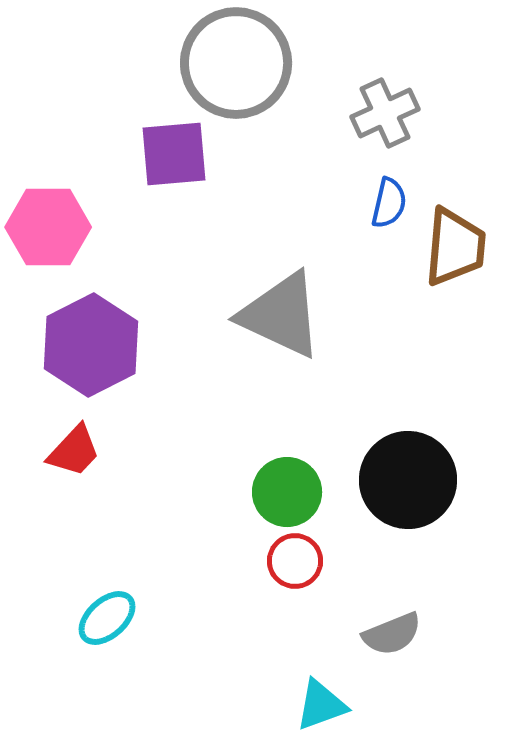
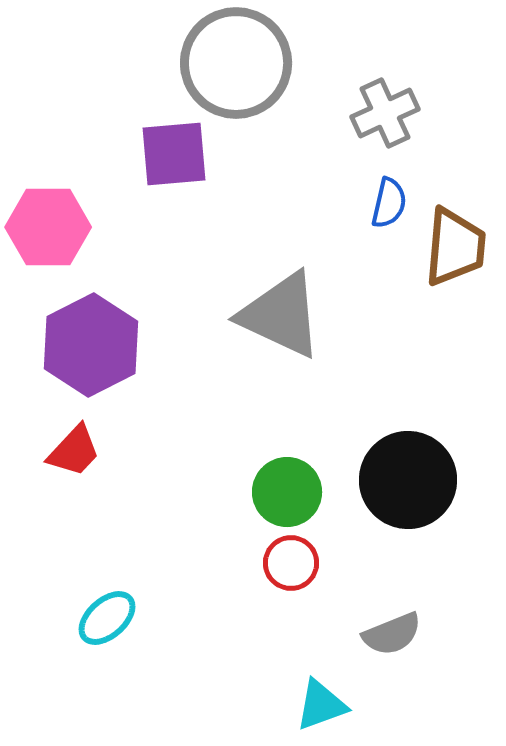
red circle: moved 4 px left, 2 px down
